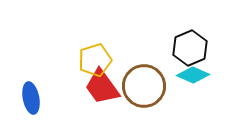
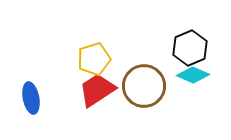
yellow pentagon: moved 1 px left, 1 px up
red trapezoid: moved 5 px left, 3 px down; rotated 93 degrees clockwise
